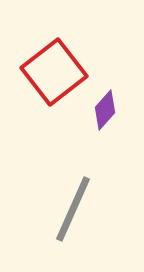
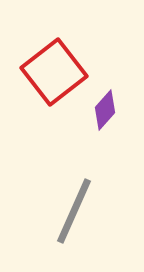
gray line: moved 1 px right, 2 px down
